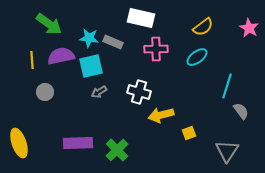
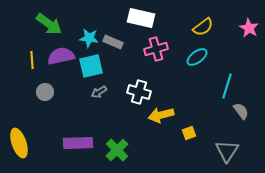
pink cross: rotated 15 degrees counterclockwise
